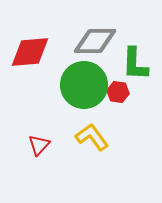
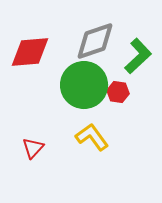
gray diamond: rotated 18 degrees counterclockwise
green L-shape: moved 3 px right, 8 px up; rotated 135 degrees counterclockwise
red triangle: moved 6 px left, 3 px down
